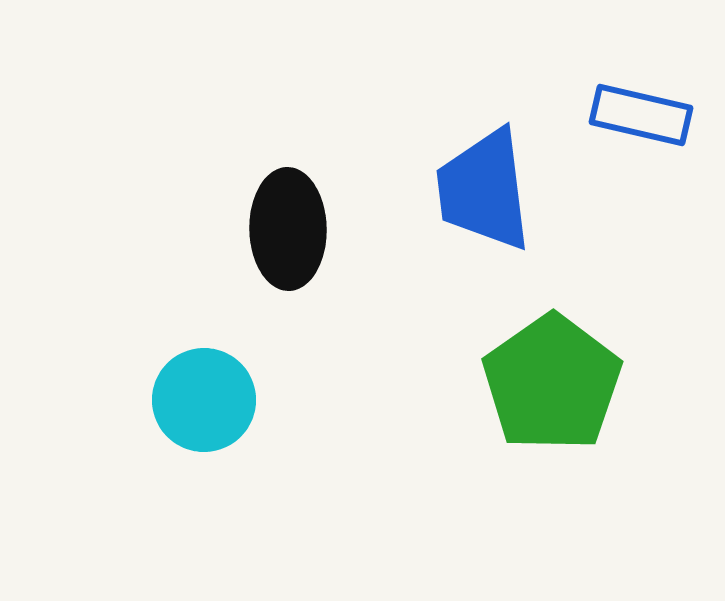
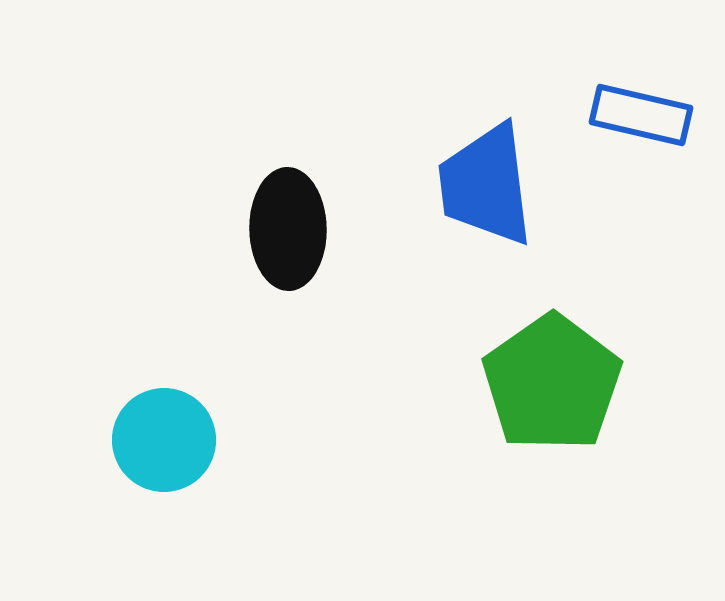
blue trapezoid: moved 2 px right, 5 px up
cyan circle: moved 40 px left, 40 px down
